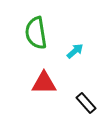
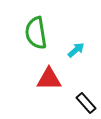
cyan arrow: moved 1 px right, 1 px up
red triangle: moved 5 px right, 4 px up
